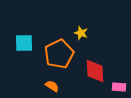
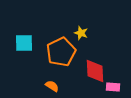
orange pentagon: moved 2 px right, 2 px up
pink rectangle: moved 6 px left
